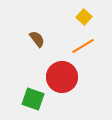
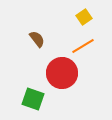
yellow square: rotated 14 degrees clockwise
red circle: moved 4 px up
